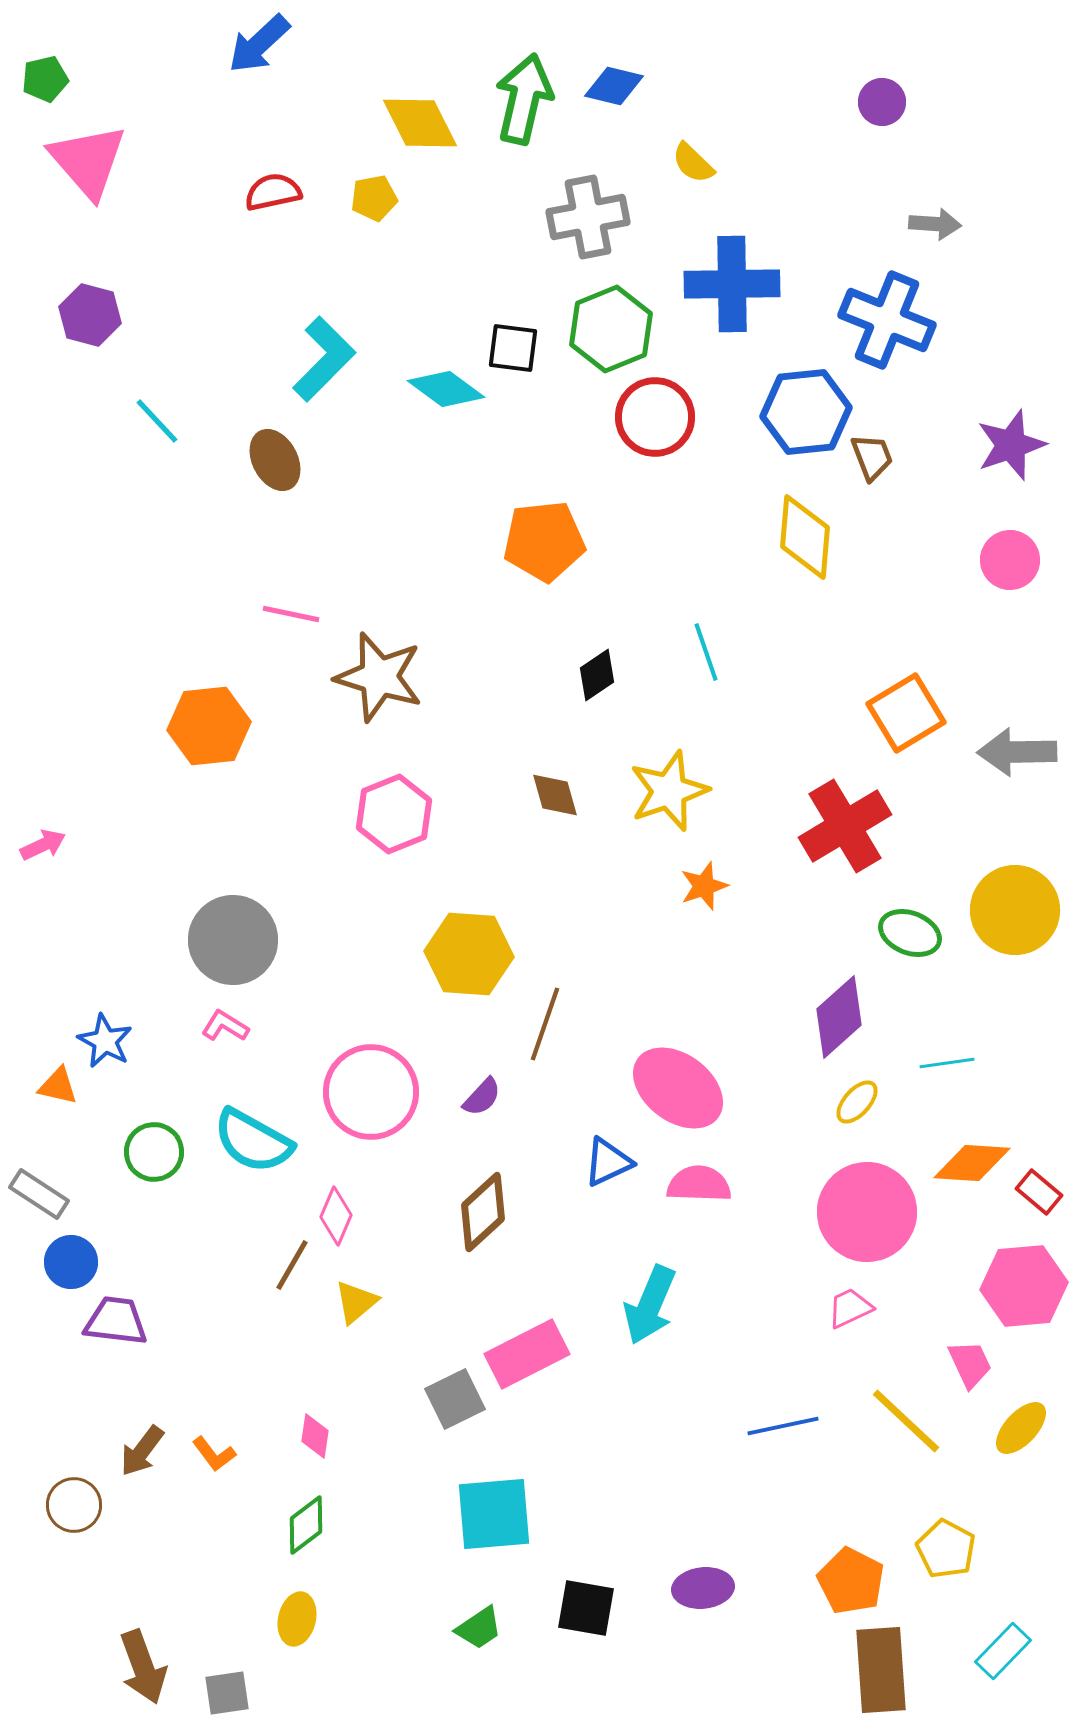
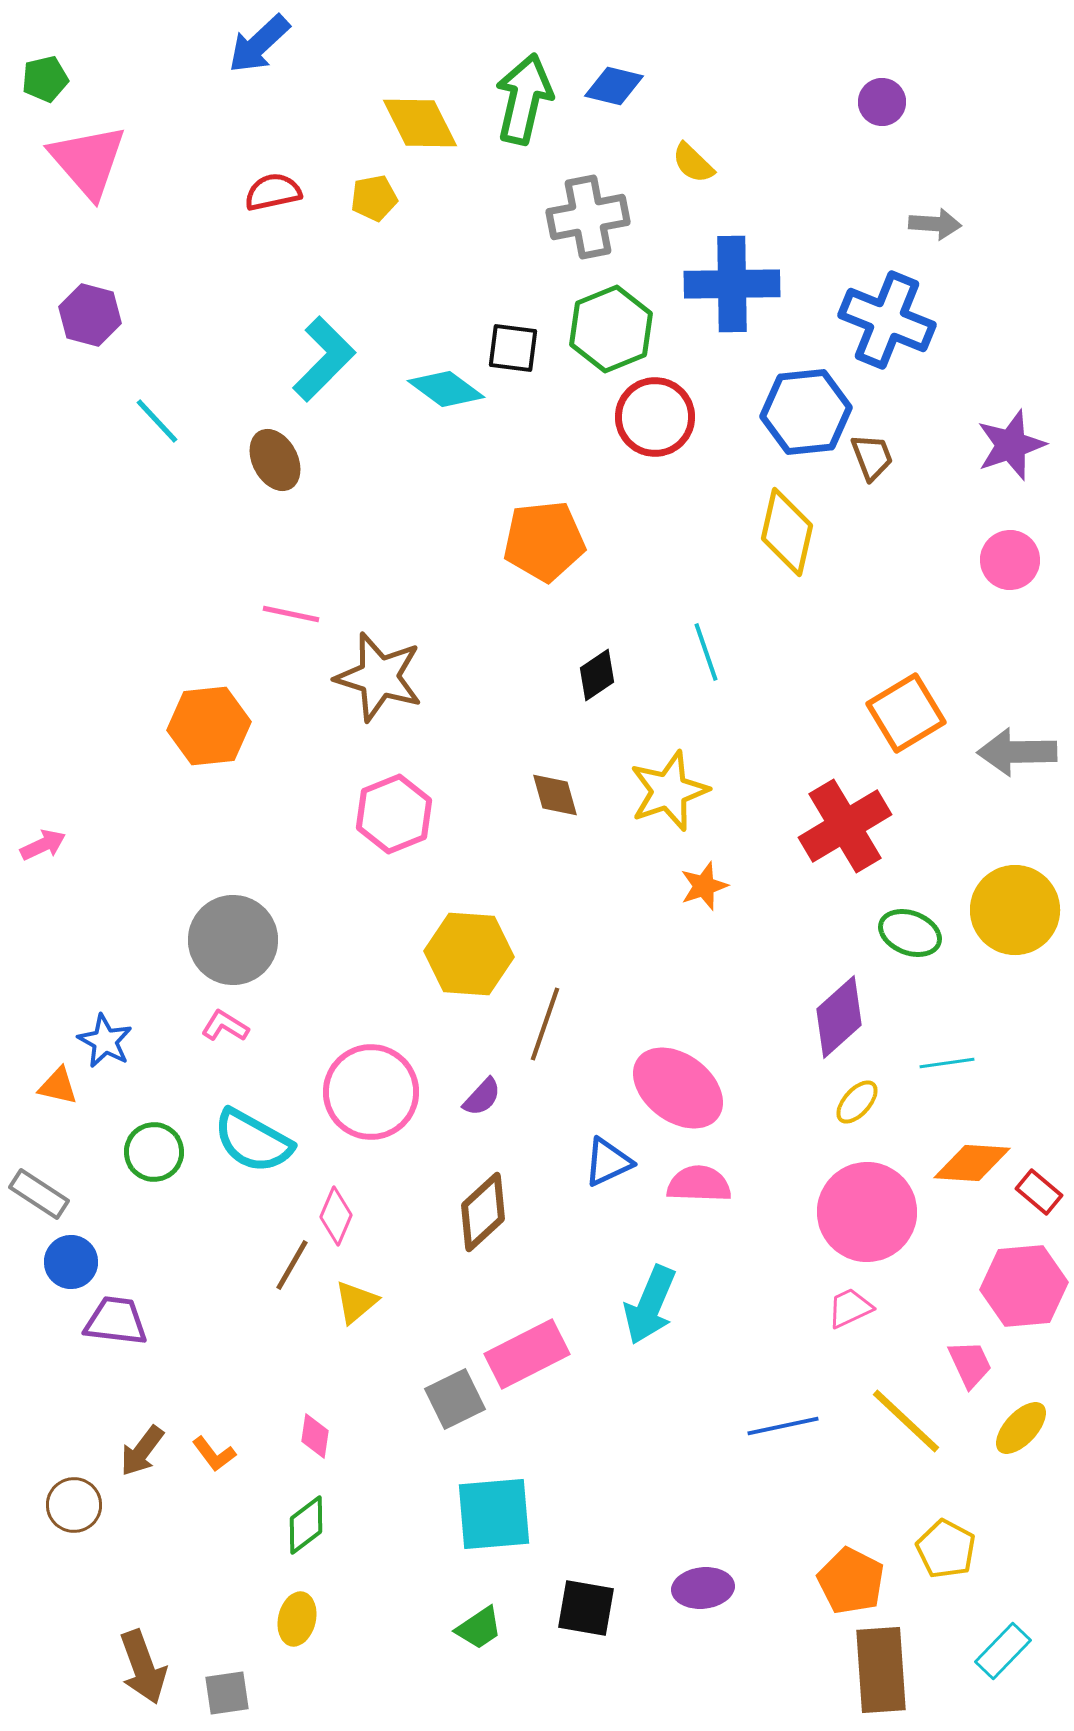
yellow diamond at (805, 537): moved 18 px left, 5 px up; rotated 8 degrees clockwise
